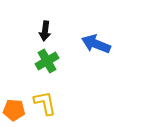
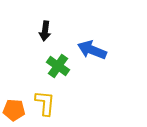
blue arrow: moved 4 px left, 6 px down
green cross: moved 11 px right, 5 px down; rotated 25 degrees counterclockwise
yellow L-shape: rotated 16 degrees clockwise
